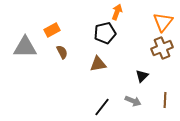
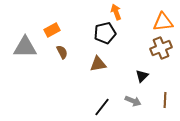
orange arrow: moved 1 px left; rotated 42 degrees counterclockwise
orange triangle: rotated 45 degrees clockwise
brown cross: moved 1 px left
